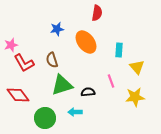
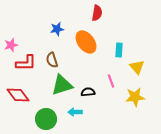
red L-shape: moved 2 px right; rotated 60 degrees counterclockwise
green circle: moved 1 px right, 1 px down
